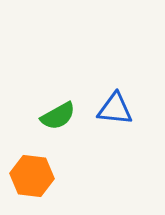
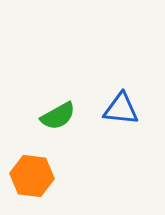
blue triangle: moved 6 px right
